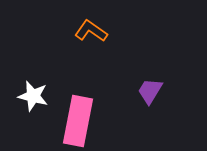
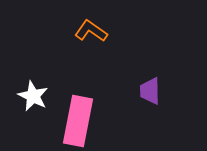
purple trapezoid: rotated 32 degrees counterclockwise
white star: rotated 12 degrees clockwise
